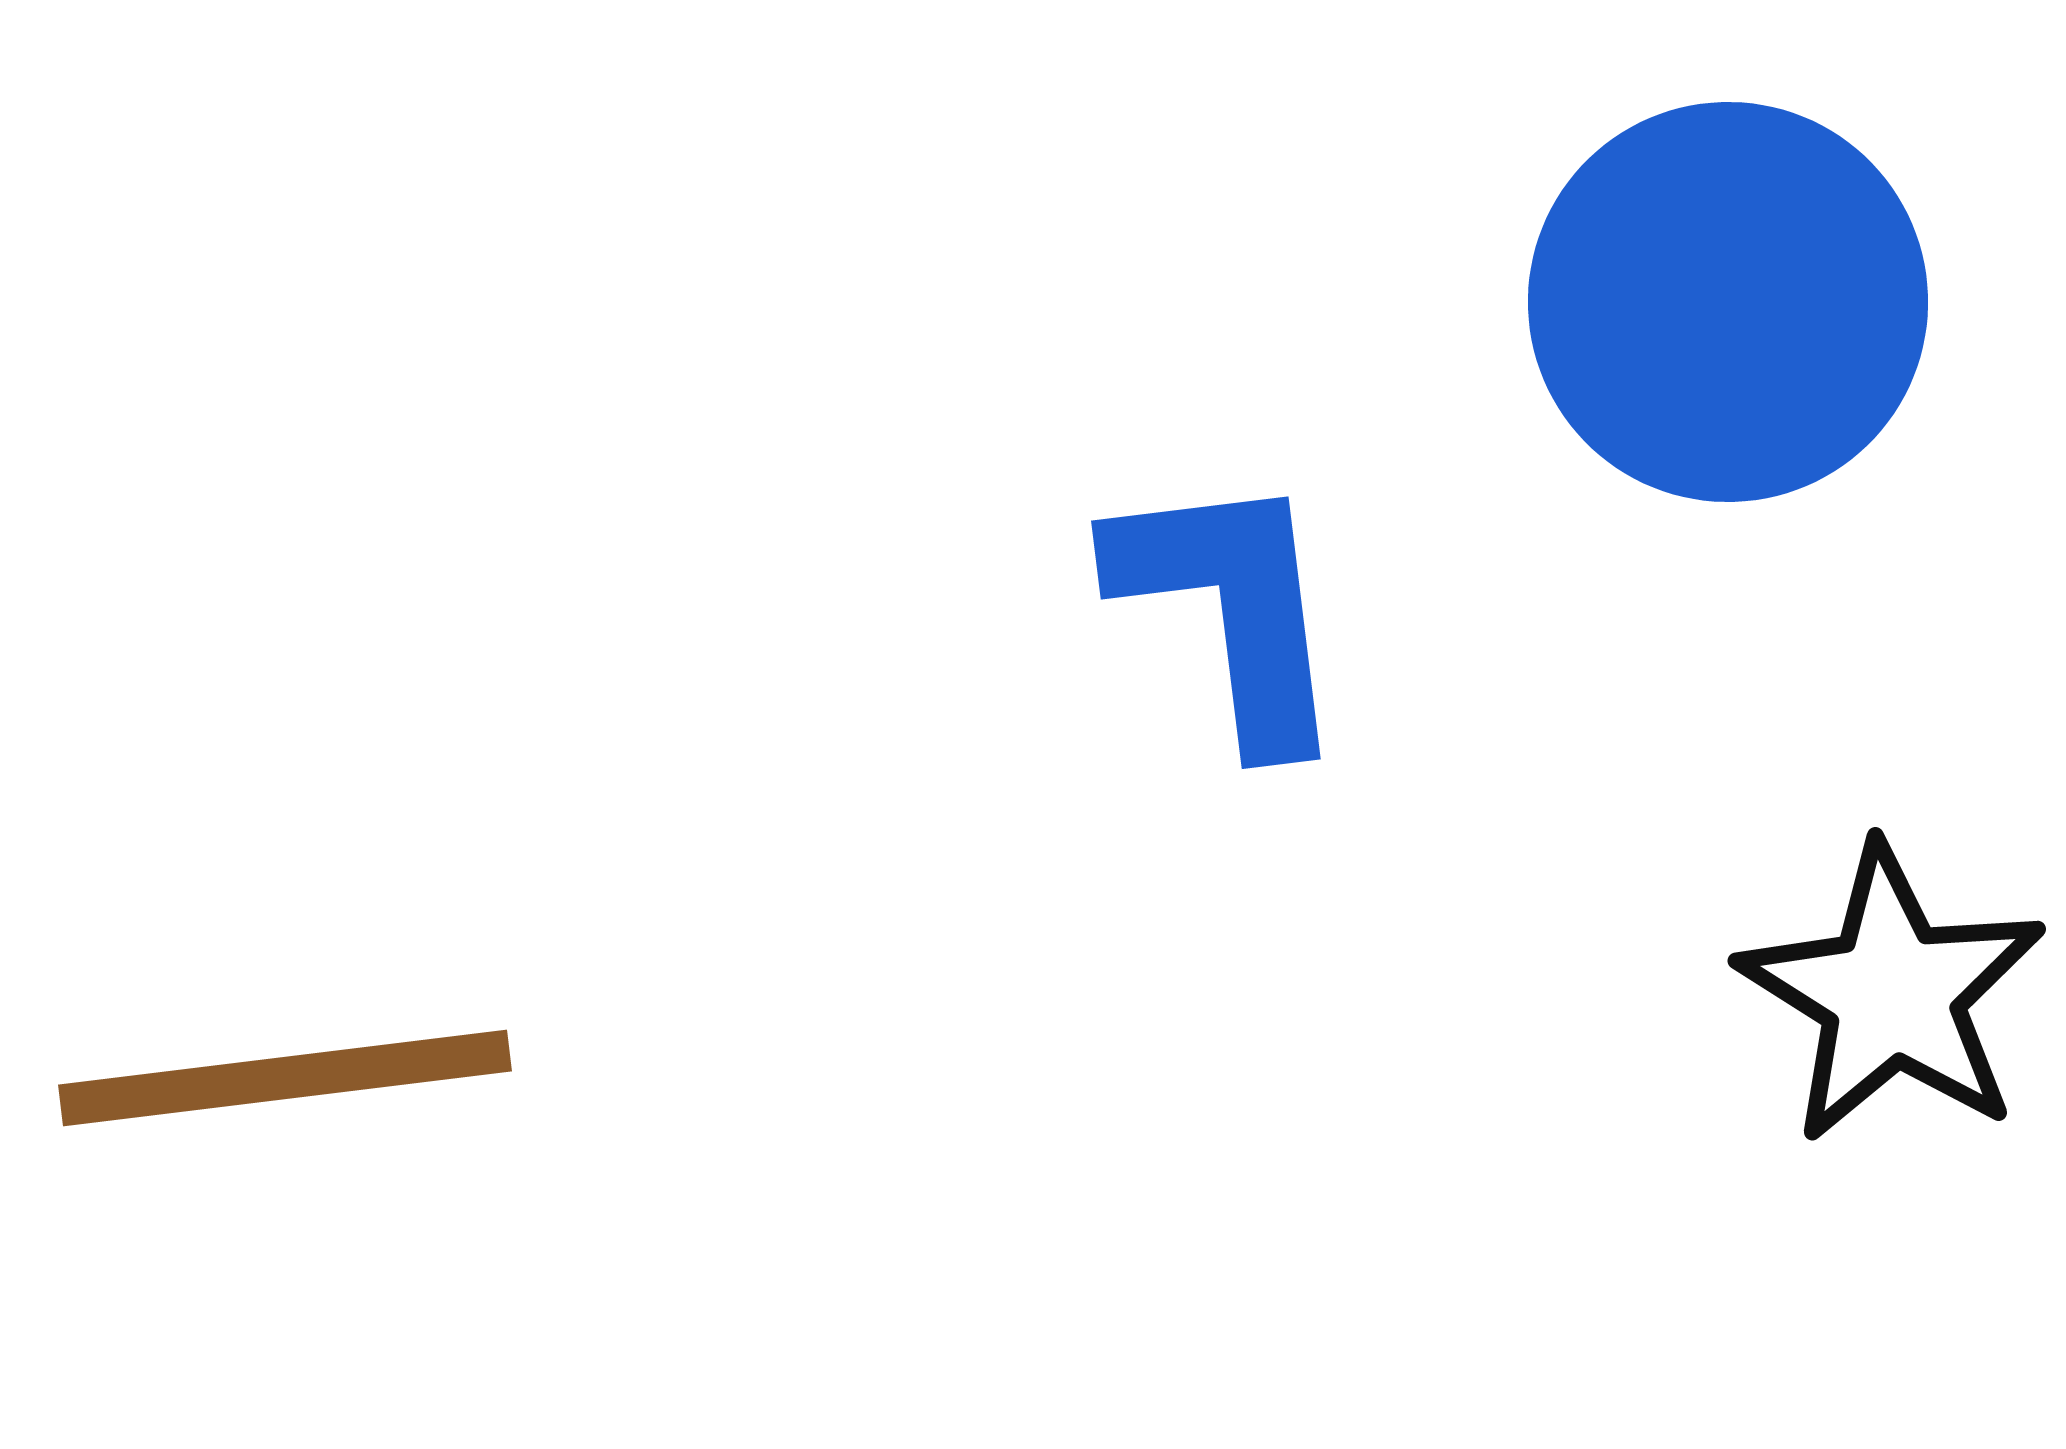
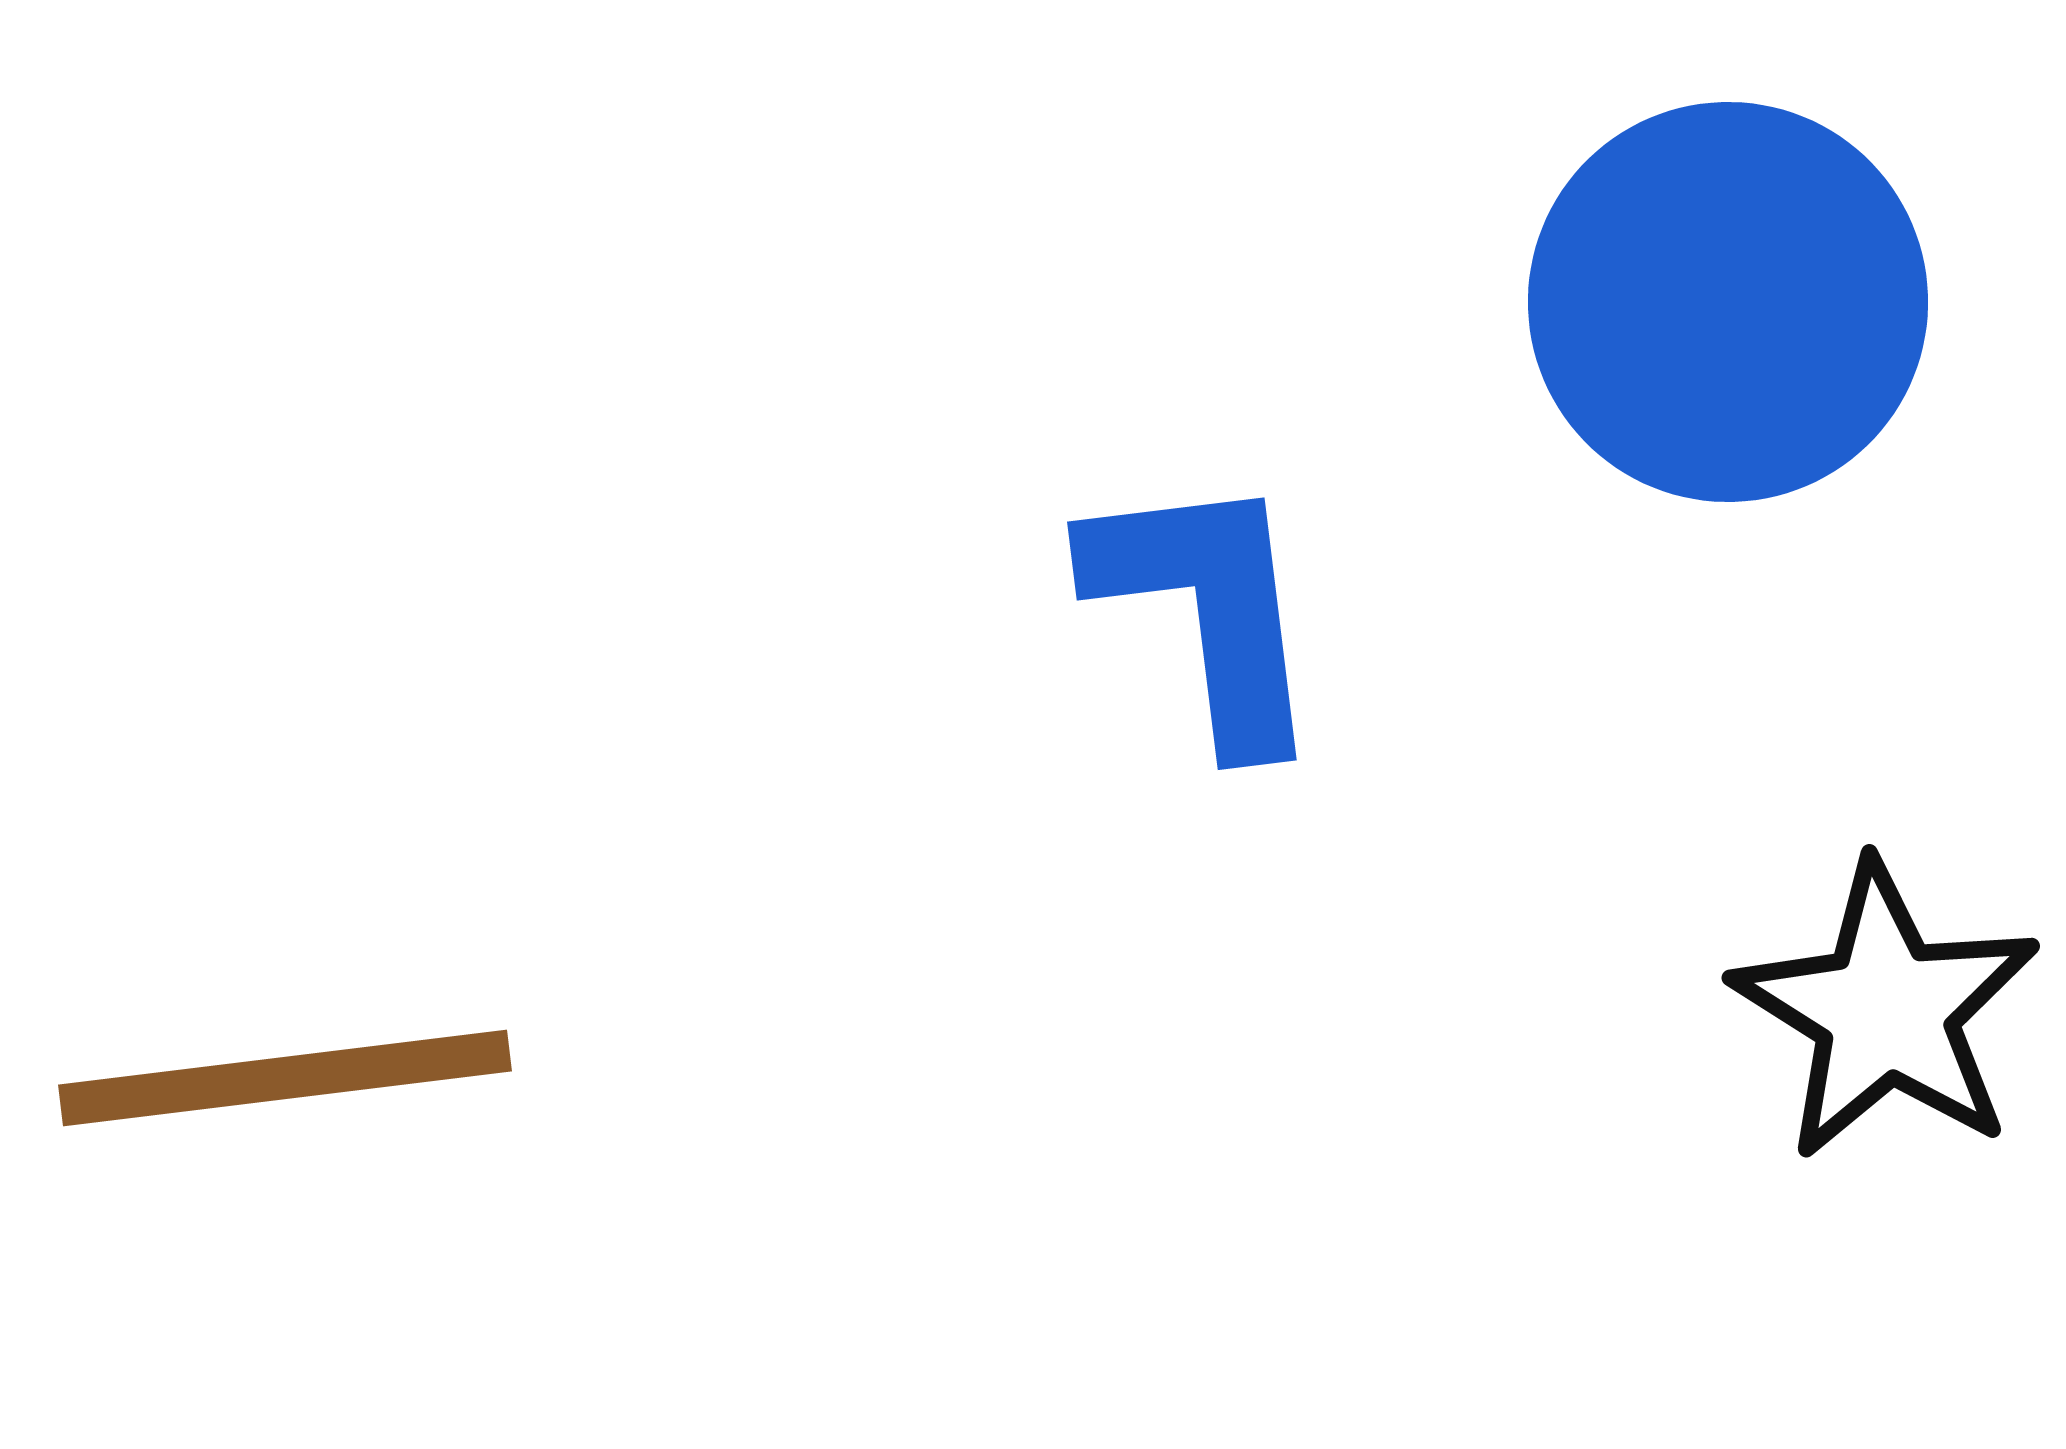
blue L-shape: moved 24 px left, 1 px down
black star: moved 6 px left, 17 px down
